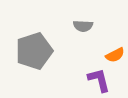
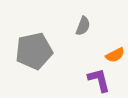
gray semicircle: rotated 72 degrees counterclockwise
gray pentagon: rotated 6 degrees clockwise
